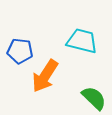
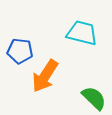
cyan trapezoid: moved 8 px up
